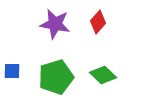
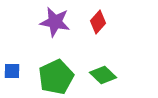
purple star: moved 2 px up
green pentagon: rotated 8 degrees counterclockwise
